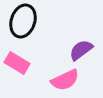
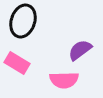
purple semicircle: moved 1 px left
pink semicircle: moved 1 px left; rotated 24 degrees clockwise
